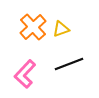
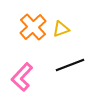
black line: moved 1 px right, 1 px down
pink L-shape: moved 3 px left, 3 px down
